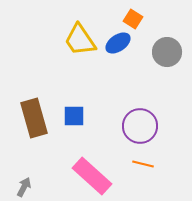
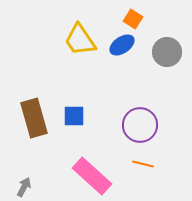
blue ellipse: moved 4 px right, 2 px down
purple circle: moved 1 px up
